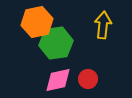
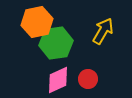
yellow arrow: moved 6 px down; rotated 24 degrees clockwise
pink diamond: rotated 12 degrees counterclockwise
